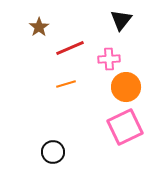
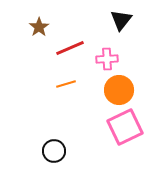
pink cross: moved 2 px left
orange circle: moved 7 px left, 3 px down
black circle: moved 1 px right, 1 px up
